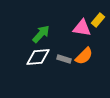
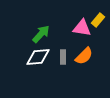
gray rectangle: moved 1 px left, 2 px up; rotated 72 degrees clockwise
